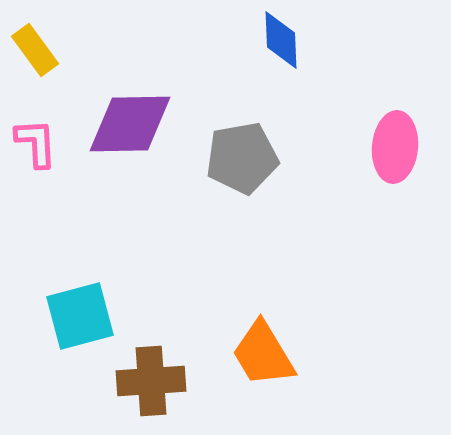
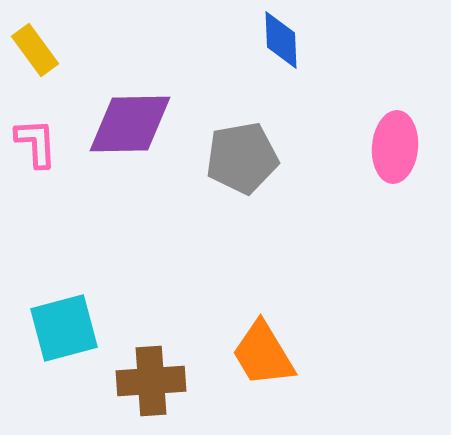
cyan square: moved 16 px left, 12 px down
